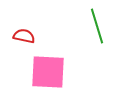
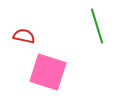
pink square: rotated 15 degrees clockwise
